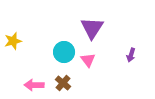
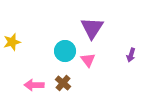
yellow star: moved 1 px left, 1 px down
cyan circle: moved 1 px right, 1 px up
